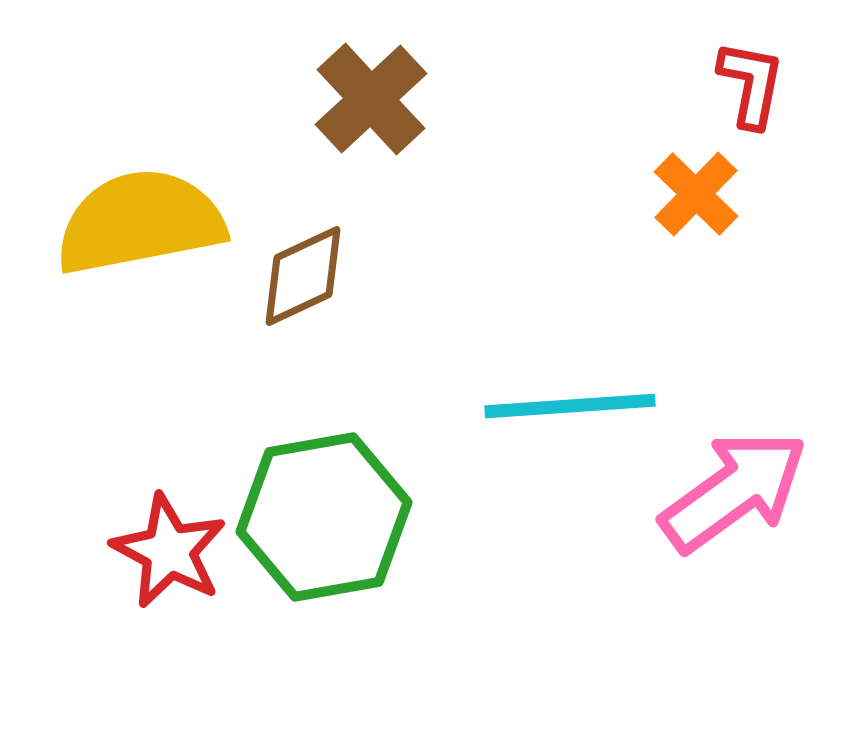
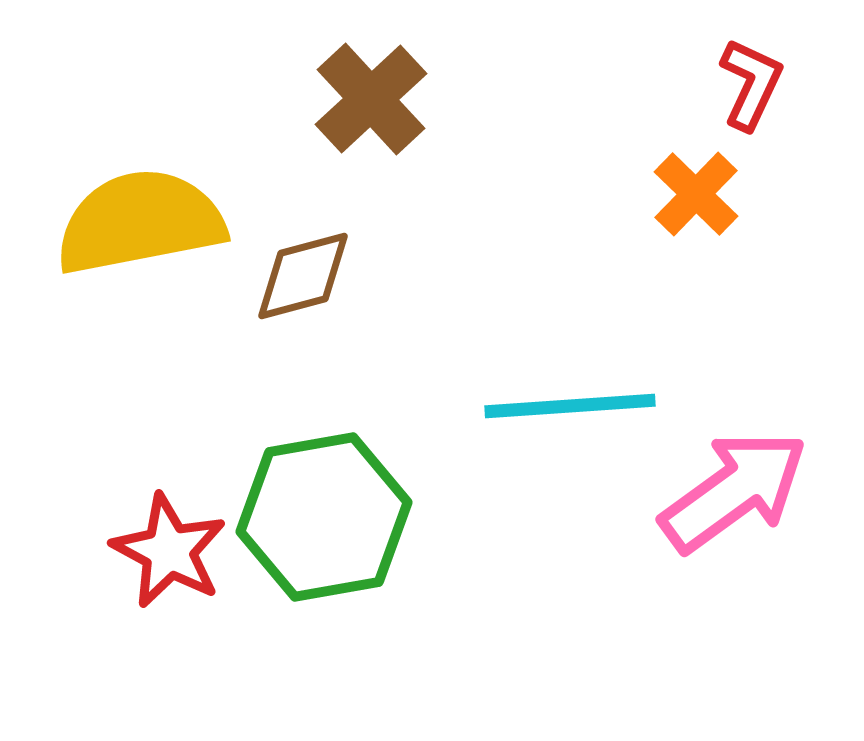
red L-shape: rotated 14 degrees clockwise
brown diamond: rotated 10 degrees clockwise
